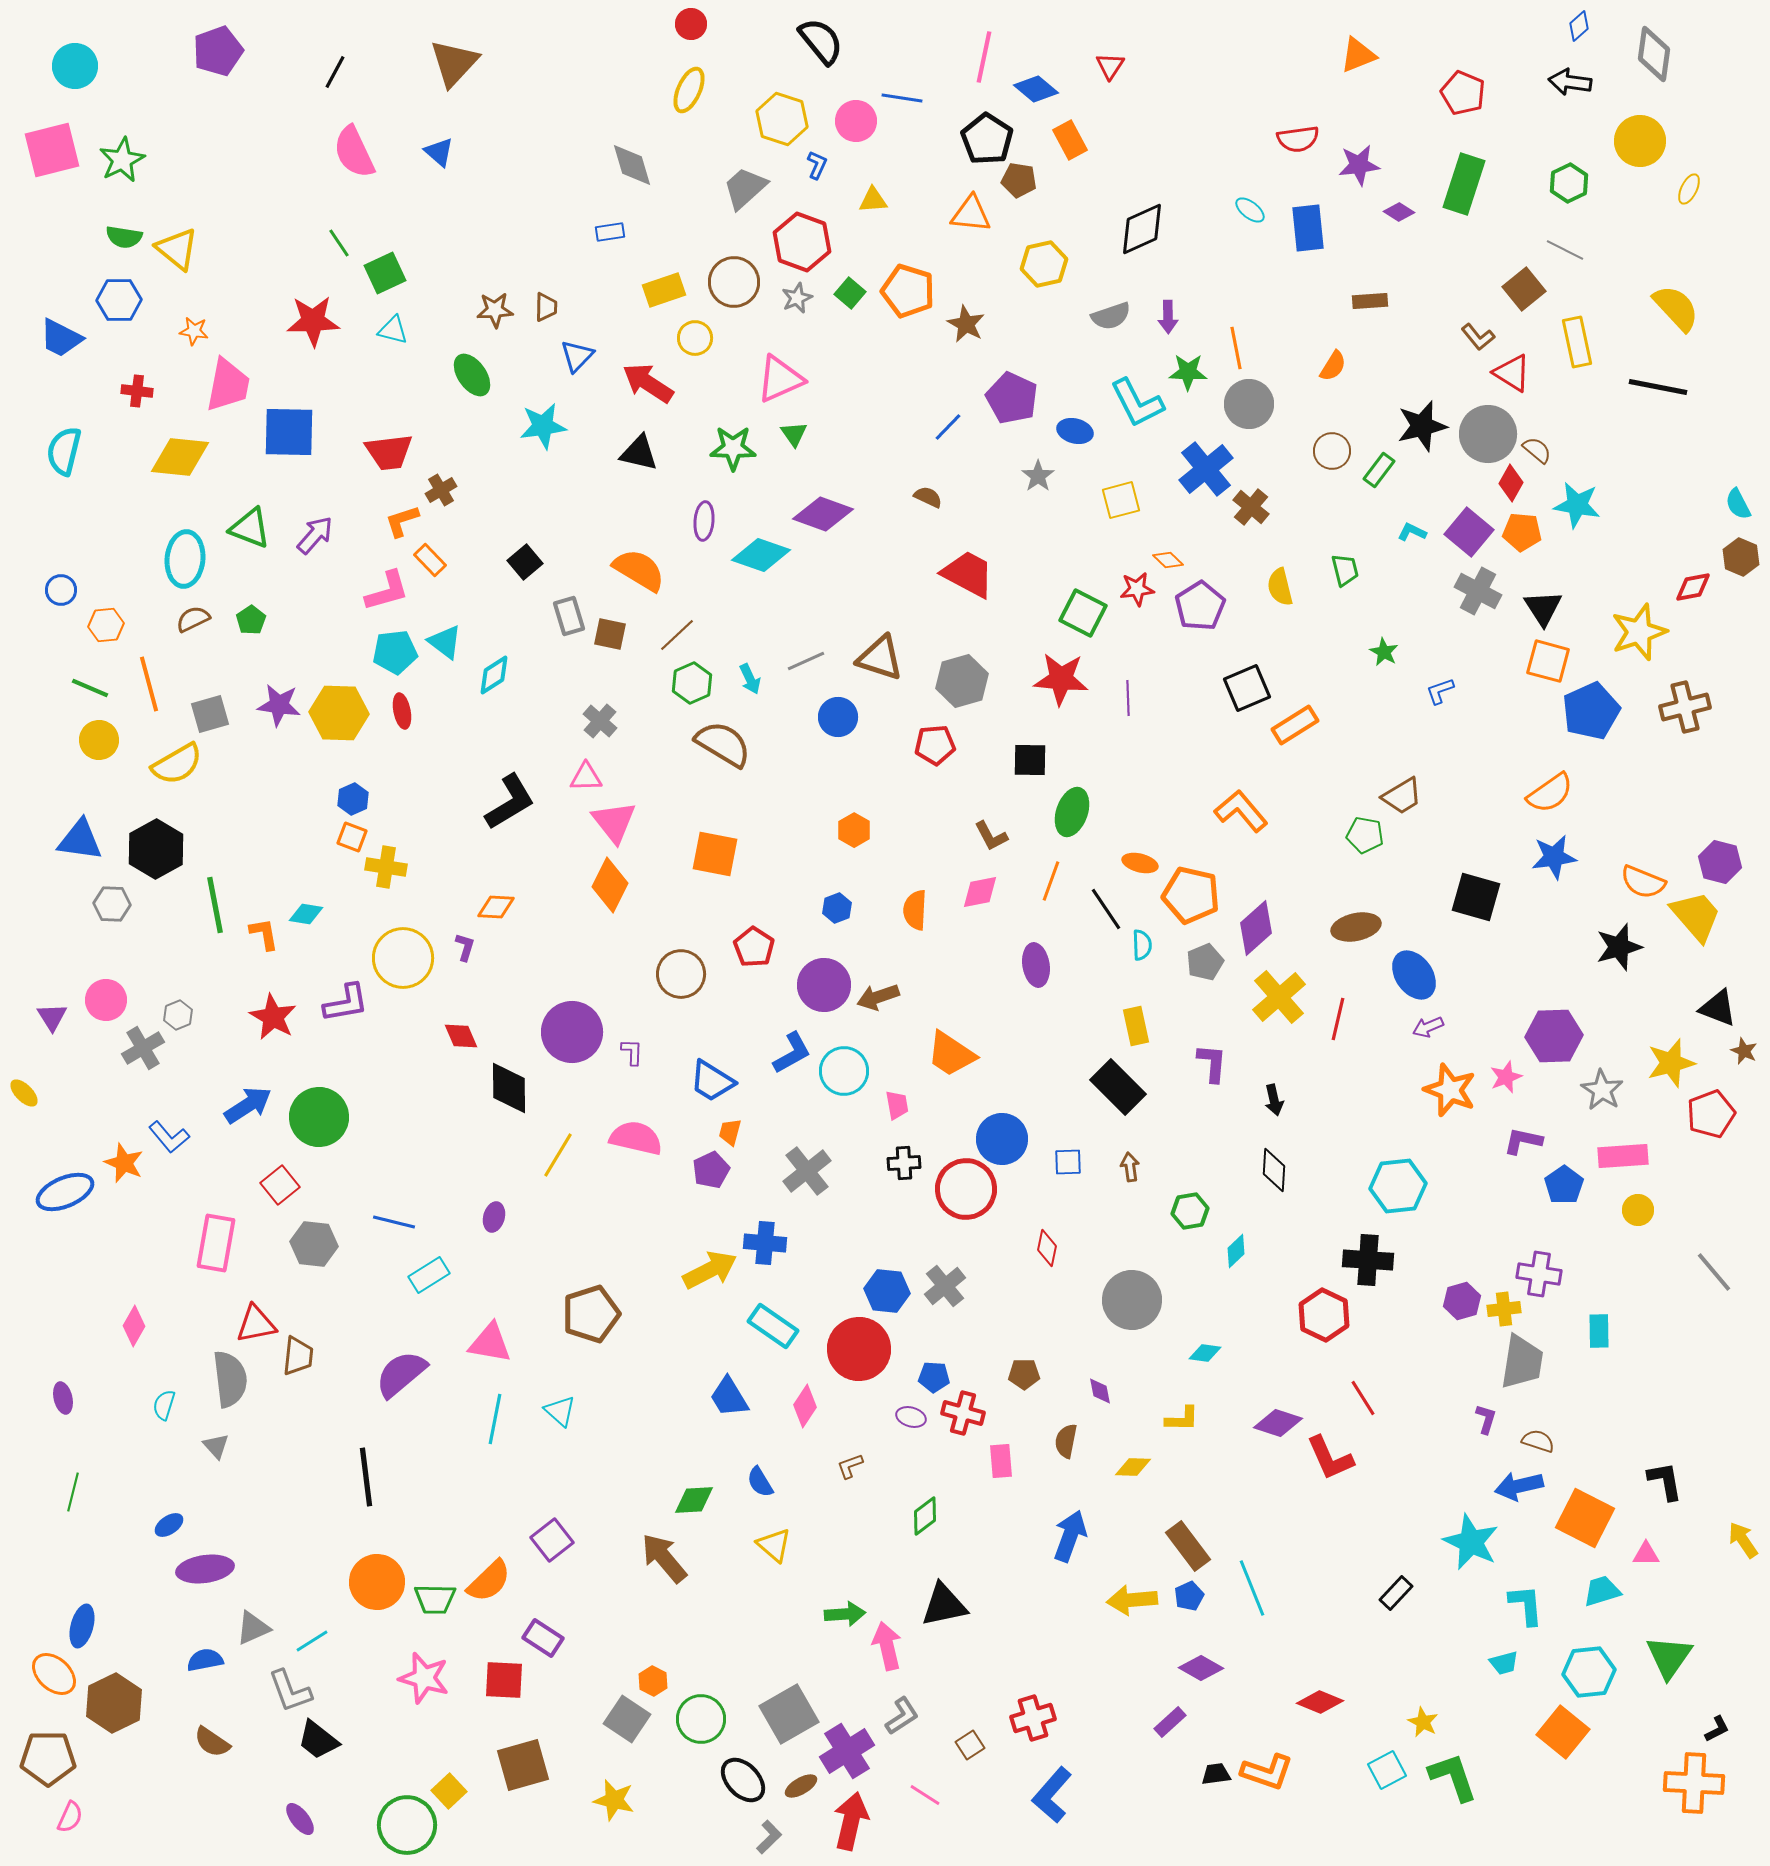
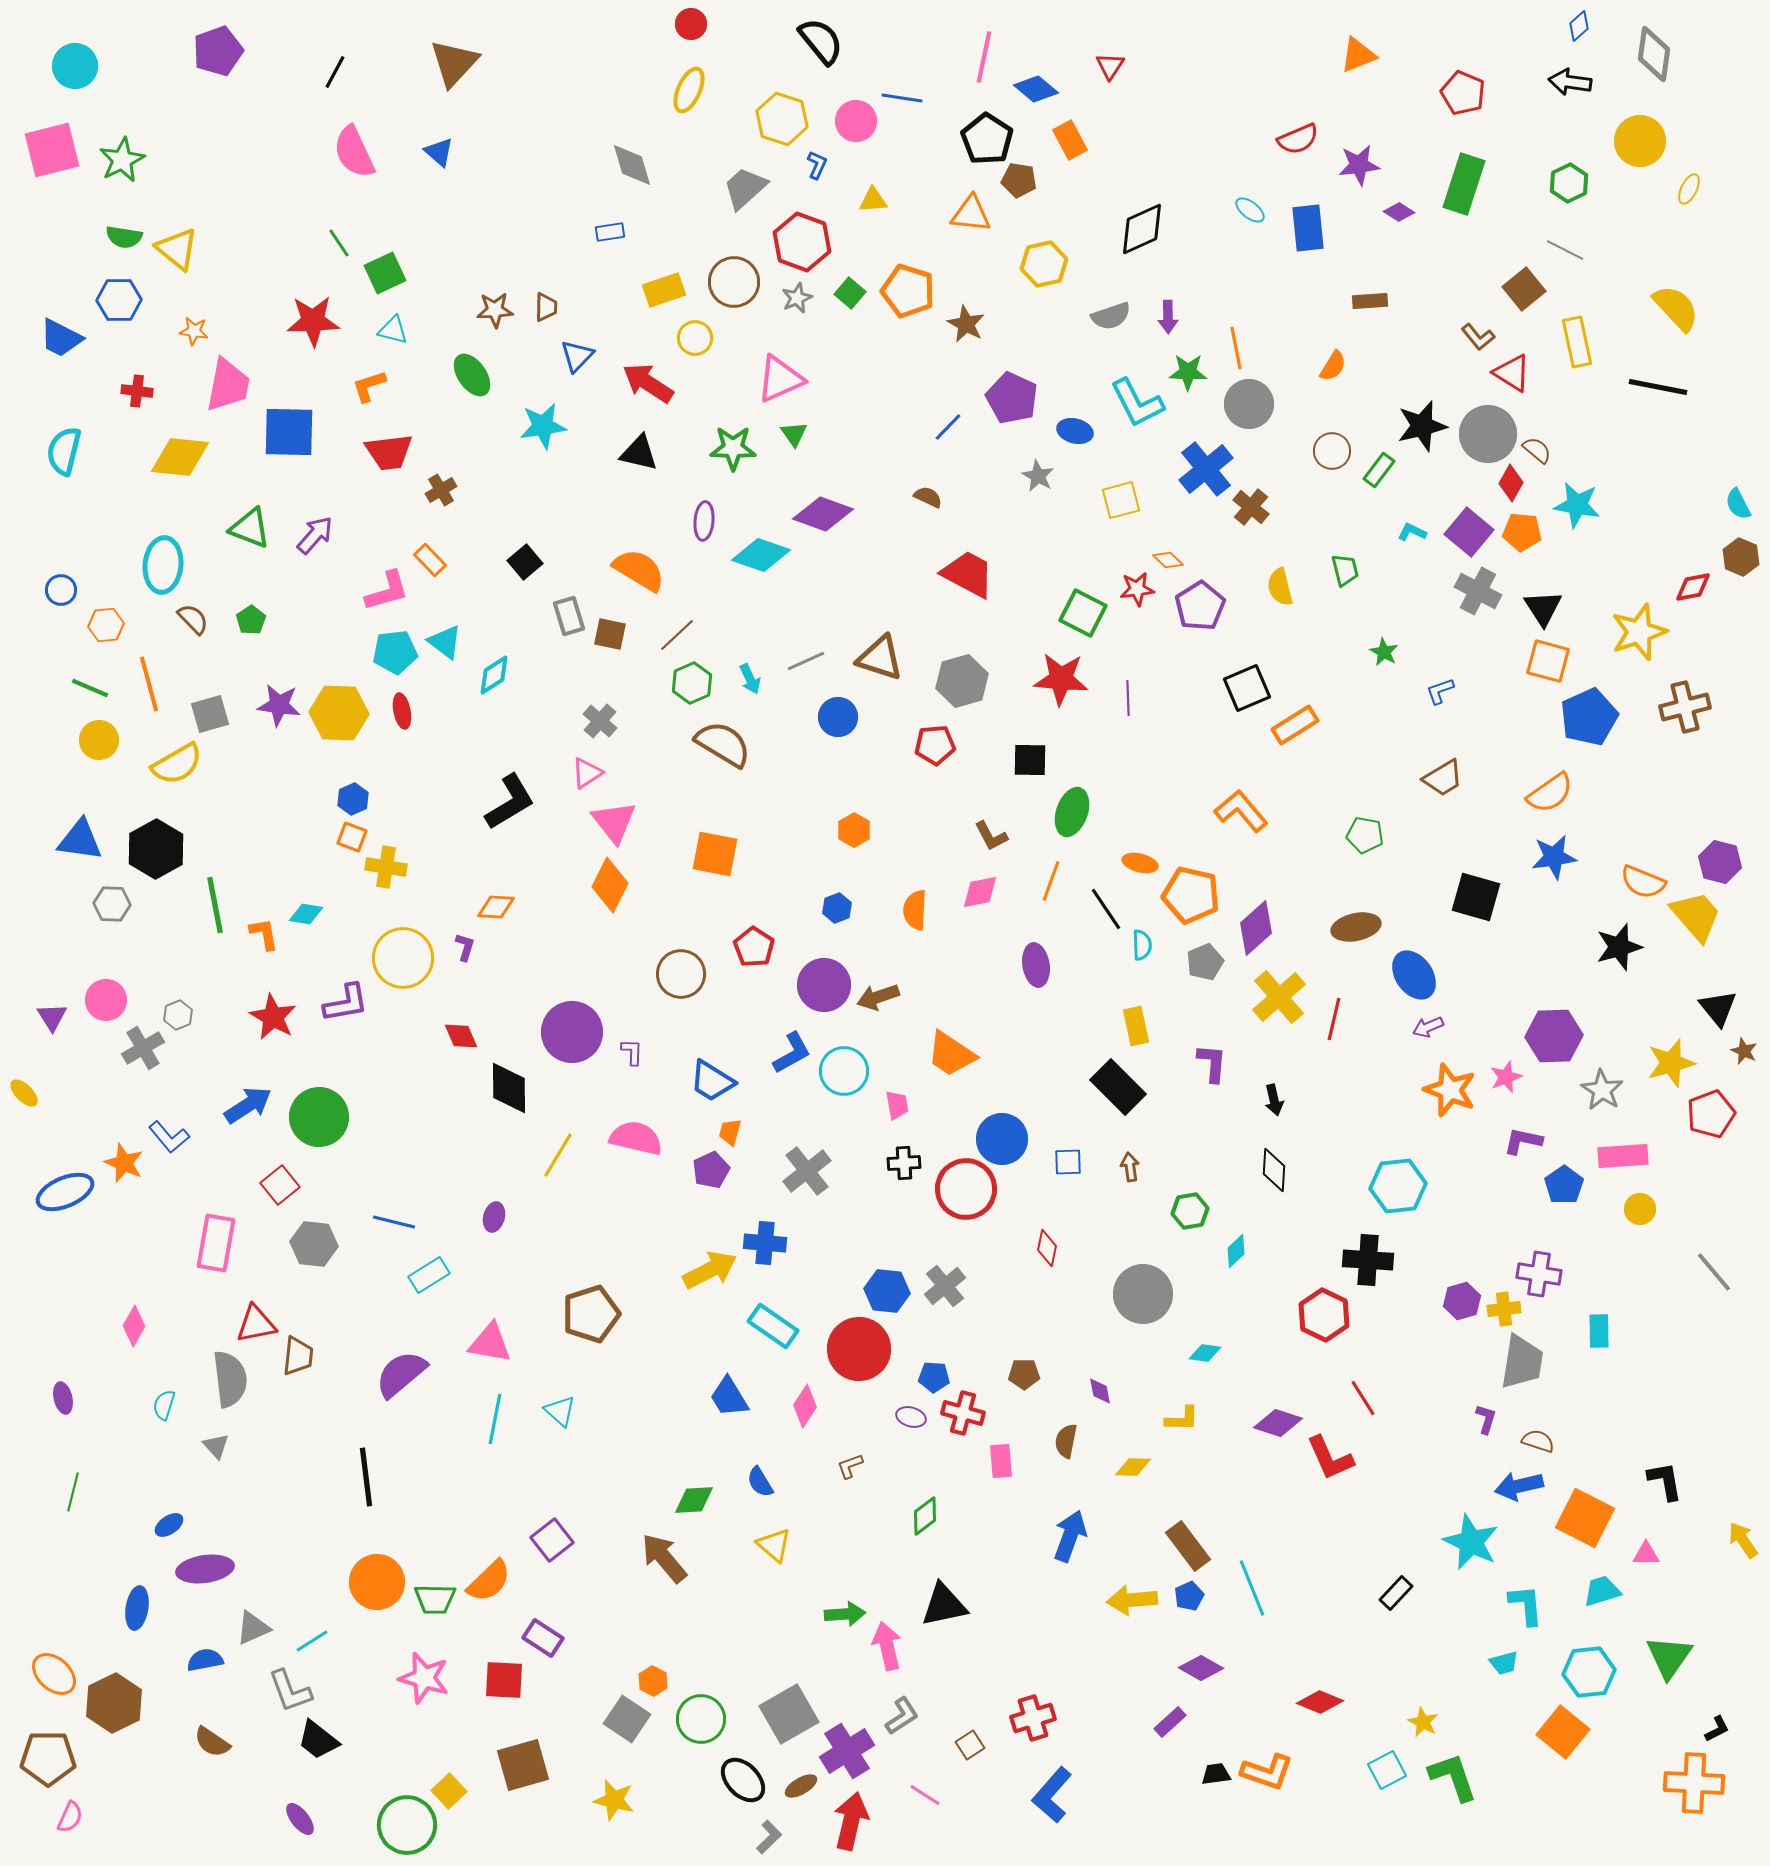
red semicircle at (1298, 139): rotated 15 degrees counterclockwise
gray star at (1038, 476): rotated 8 degrees counterclockwise
orange L-shape at (402, 521): moved 33 px left, 135 px up
cyan ellipse at (185, 559): moved 22 px left, 6 px down
brown semicircle at (193, 619): rotated 72 degrees clockwise
blue pentagon at (1591, 711): moved 2 px left, 6 px down
pink triangle at (586, 777): moved 1 px right, 4 px up; rotated 32 degrees counterclockwise
brown trapezoid at (1402, 796): moved 41 px right, 18 px up
black triangle at (1718, 1008): rotated 30 degrees clockwise
red line at (1338, 1019): moved 4 px left
yellow circle at (1638, 1210): moved 2 px right, 1 px up
gray circle at (1132, 1300): moved 11 px right, 6 px up
blue ellipse at (82, 1626): moved 55 px right, 18 px up; rotated 6 degrees counterclockwise
